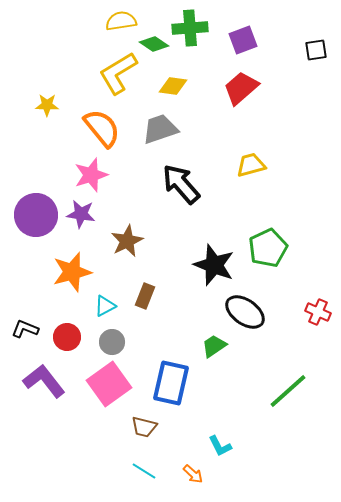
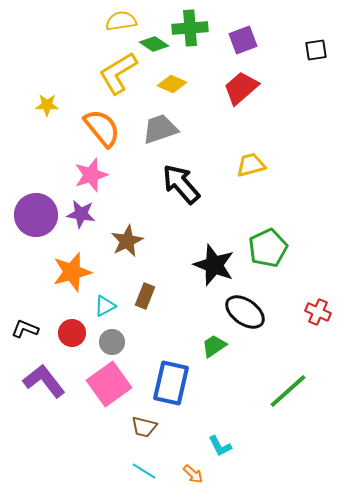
yellow diamond: moved 1 px left, 2 px up; rotated 16 degrees clockwise
red circle: moved 5 px right, 4 px up
